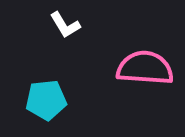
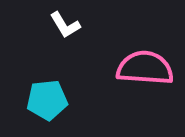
cyan pentagon: moved 1 px right
